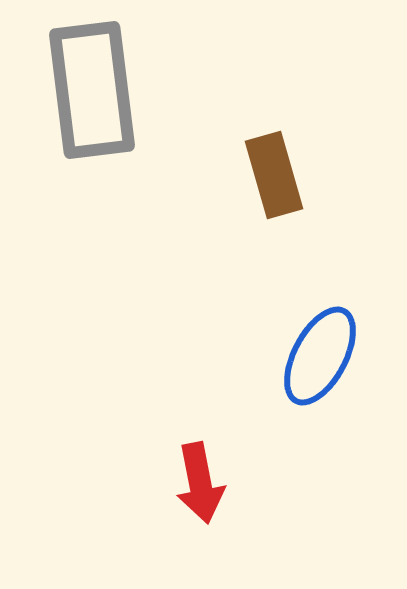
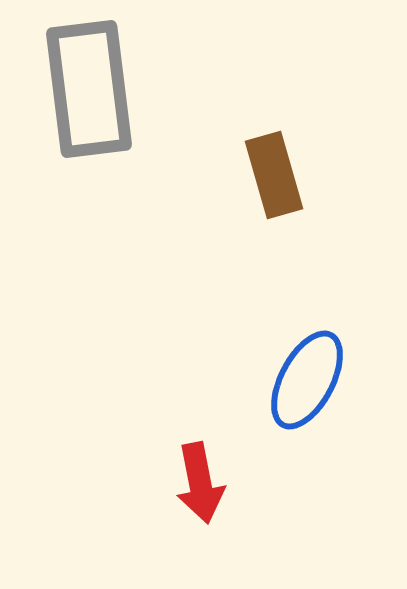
gray rectangle: moved 3 px left, 1 px up
blue ellipse: moved 13 px left, 24 px down
